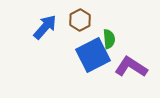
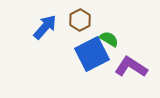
green semicircle: rotated 54 degrees counterclockwise
blue square: moved 1 px left, 1 px up
